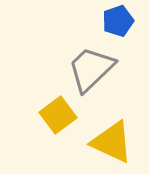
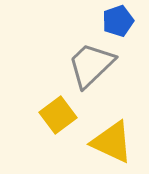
gray trapezoid: moved 4 px up
